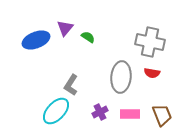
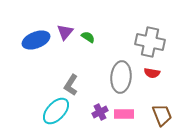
purple triangle: moved 4 px down
pink rectangle: moved 6 px left
